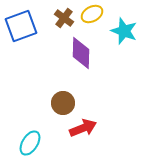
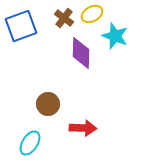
cyan star: moved 9 px left, 5 px down
brown circle: moved 15 px left, 1 px down
red arrow: rotated 24 degrees clockwise
